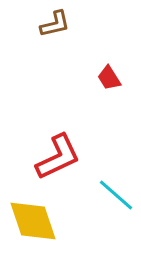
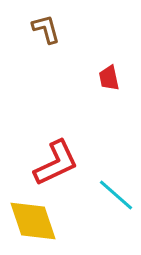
brown L-shape: moved 9 px left, 5 px down; rotated 92 degrees counterclockwise
red trapezoid: rotated 20 degrees clockwise
red L-shape: moved 2 px left, 6 px down
